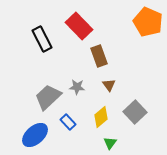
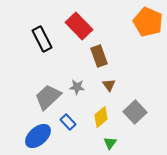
blue ellipse: moved 3 px right, 1 px down
